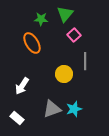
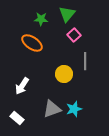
green triangle: moved 2 px right
orange ellipse: rotated 25 degrees counterclockwise
